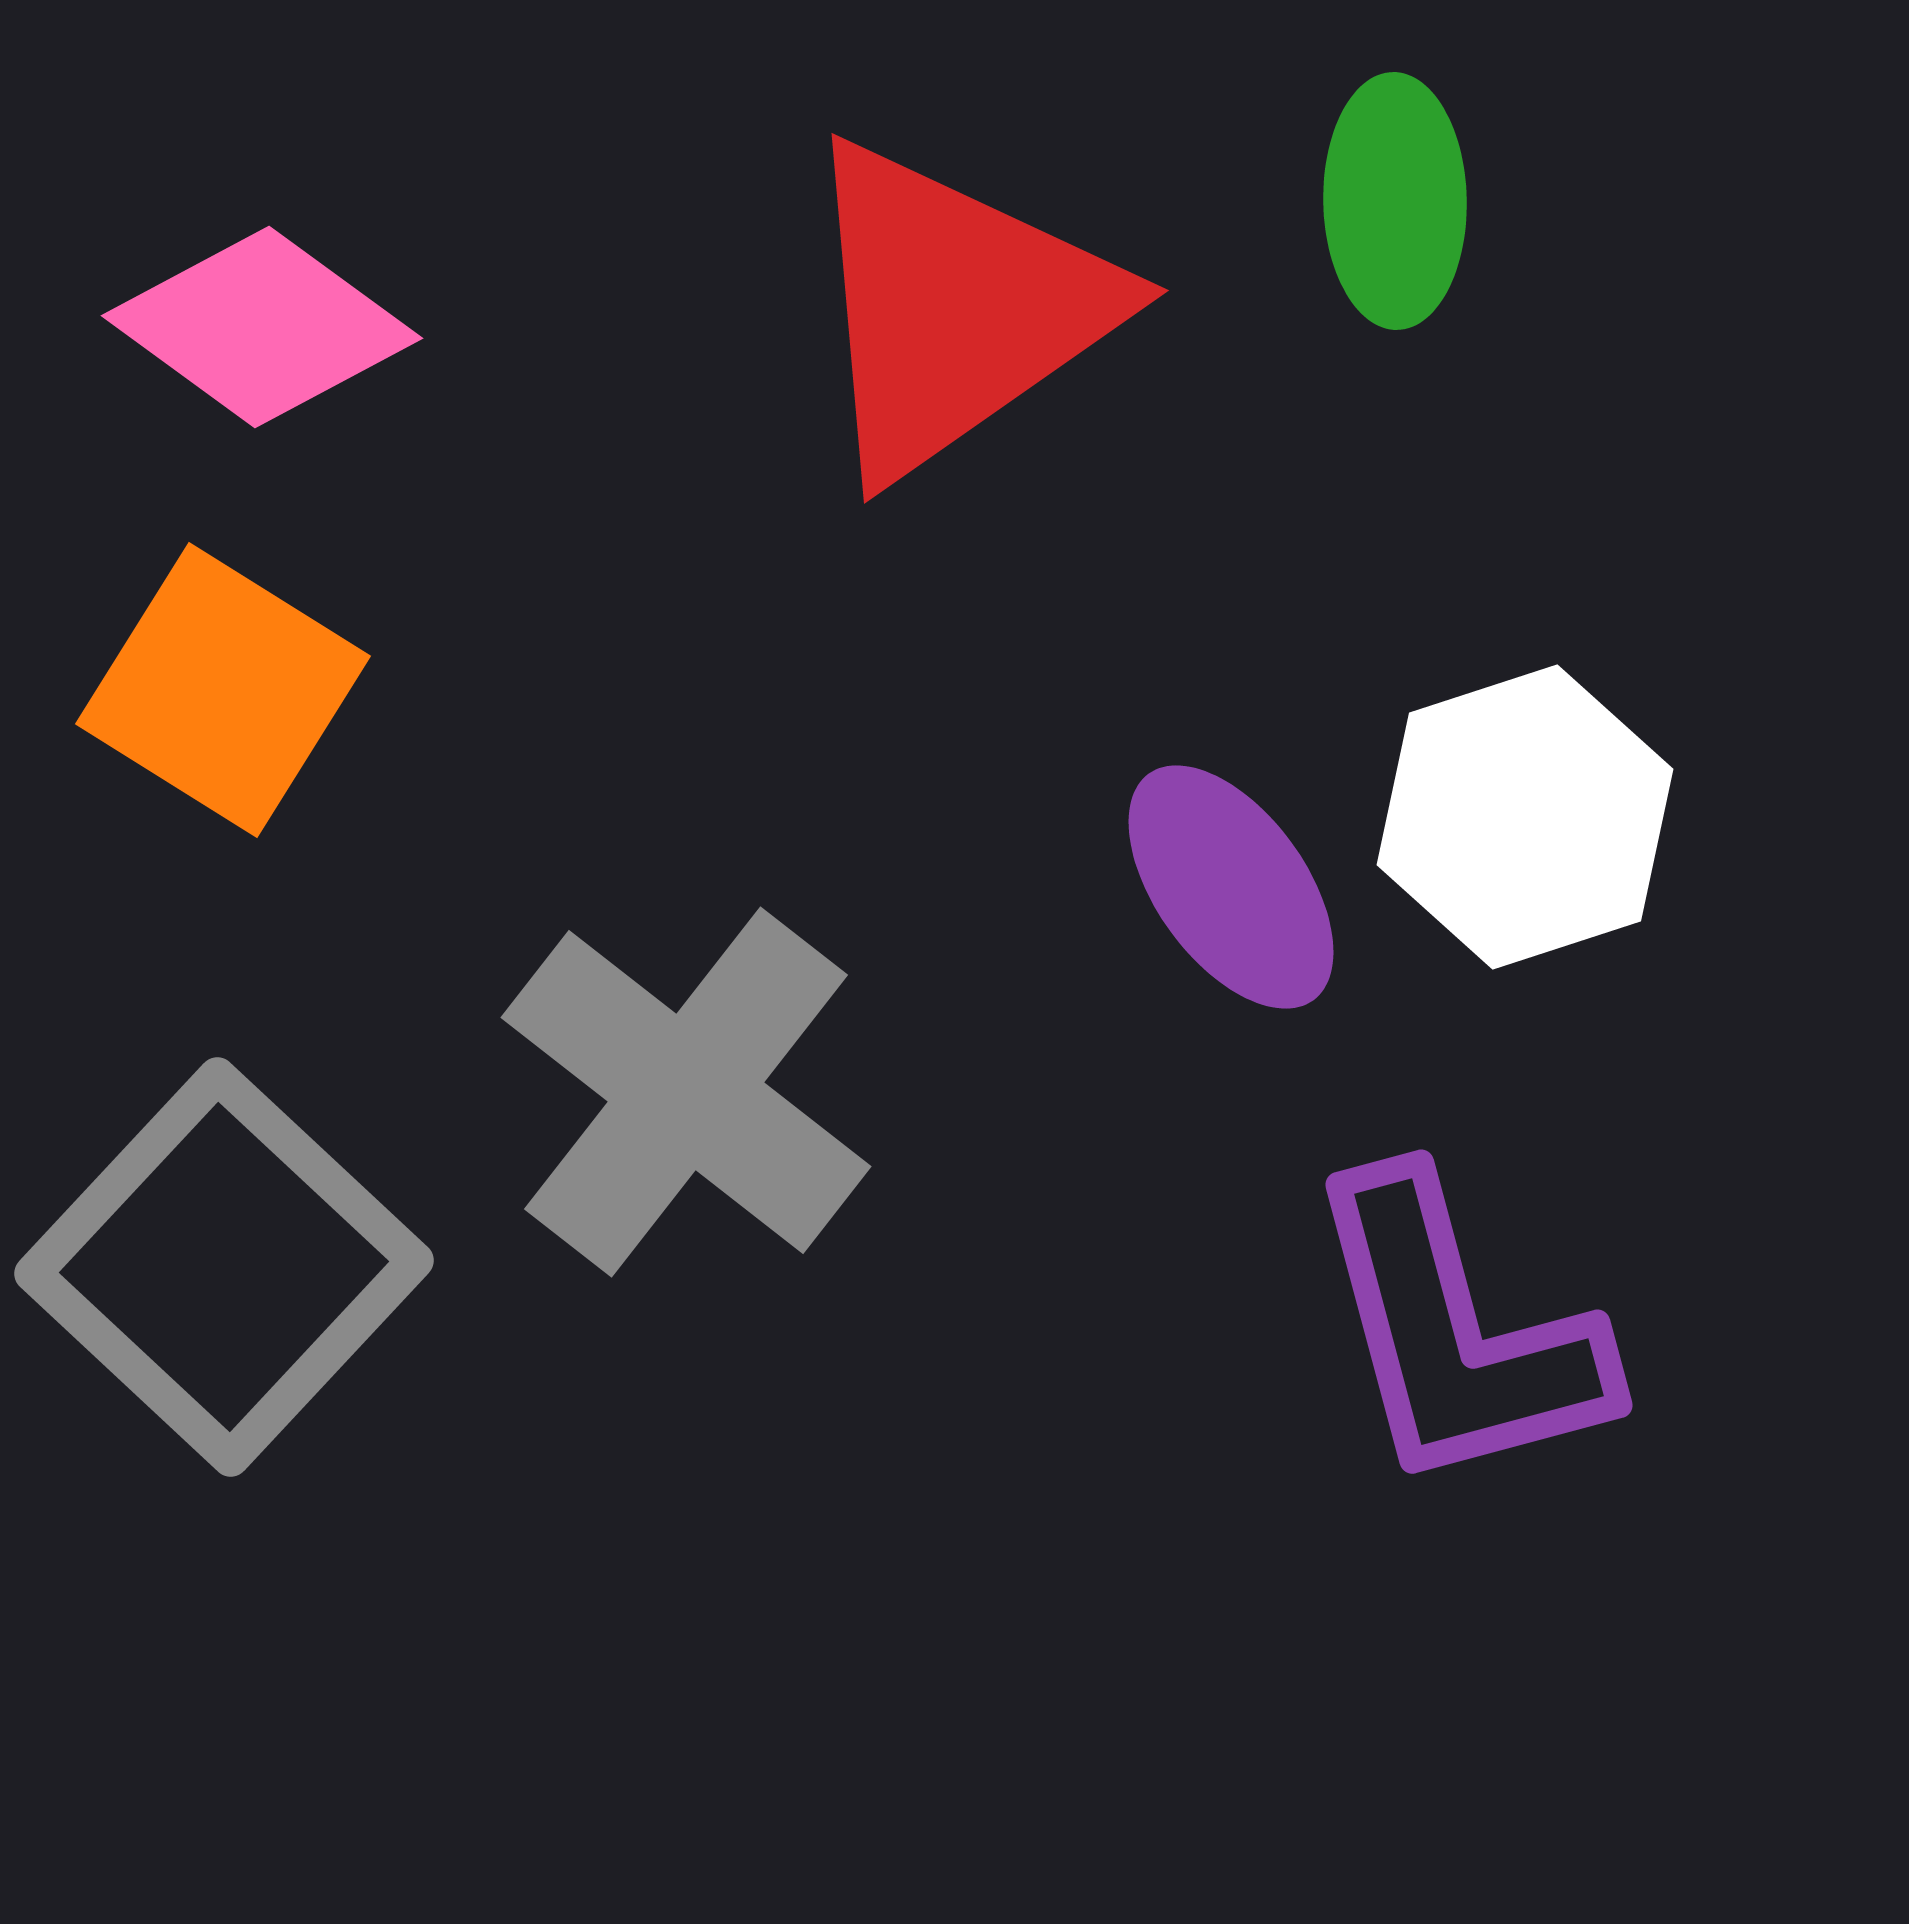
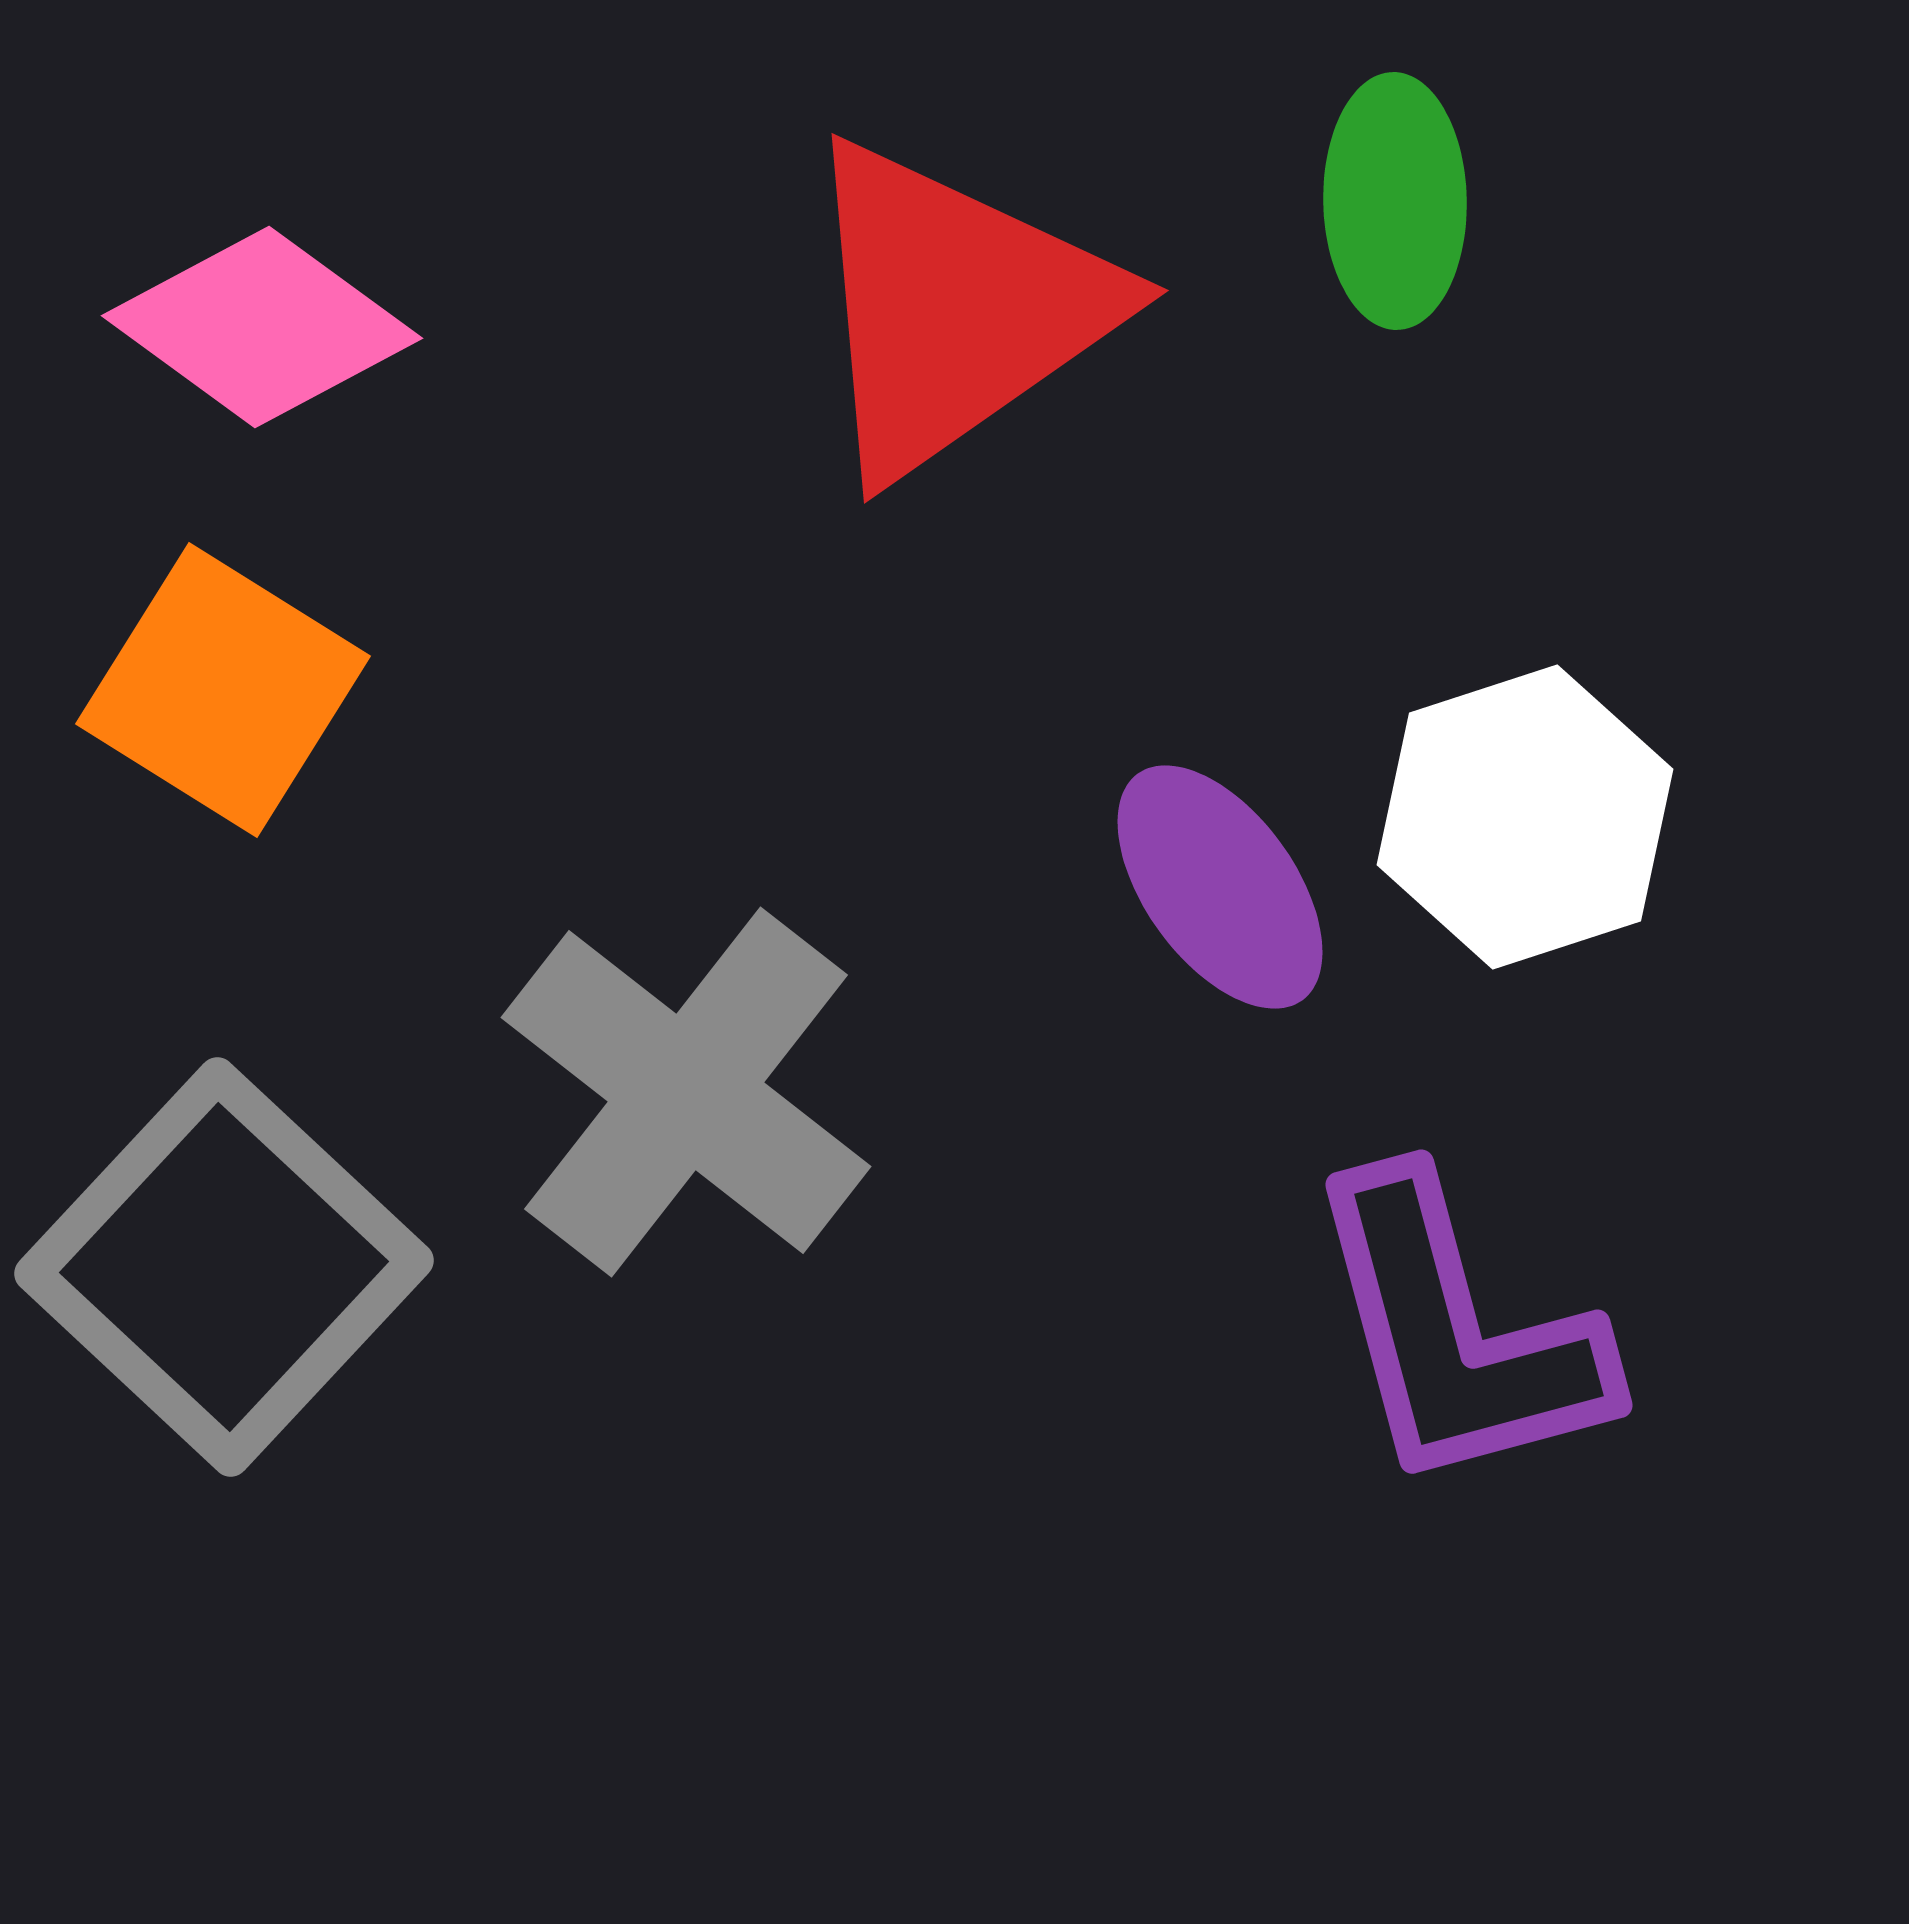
purple ellipse: moved 11 px left
